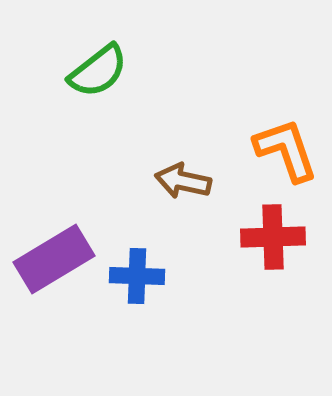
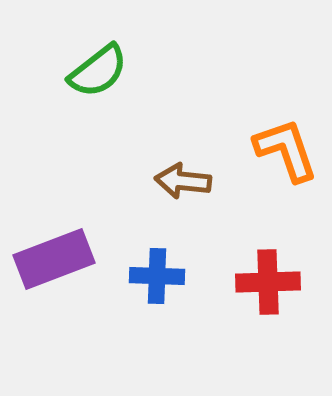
brown arrow: rotated 6 degrees counterclockwise
red cross: moved 5 px left, 45 px down
purple rectangle: rotated 10 degrees clockwise
blue cross: moved 20 px right
